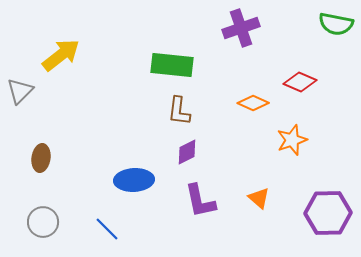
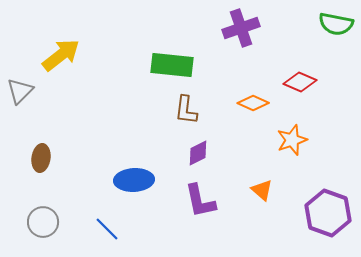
brown L-shape: moved 7 px right, 1 px up
purple diamond: moved 11 px right, 1 px down
orange triangle: moved 3 px right, 8 px up
purple hexagon: rotated 21 degrees clockwise
